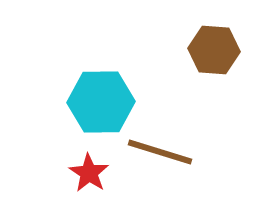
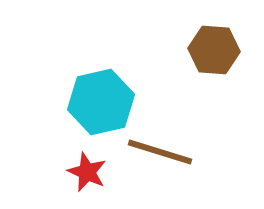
cyan hexagon: rotated 12 degrees counterclockwise
red star: moved 2 px left, 1 px up; rotated 9 degrees counterclockwise
